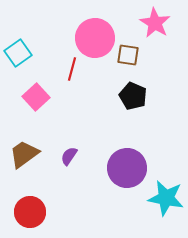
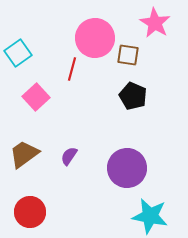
cyan star: moved 16 px left, 18 px down
